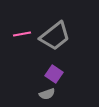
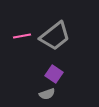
pink line: moved 2 px down
